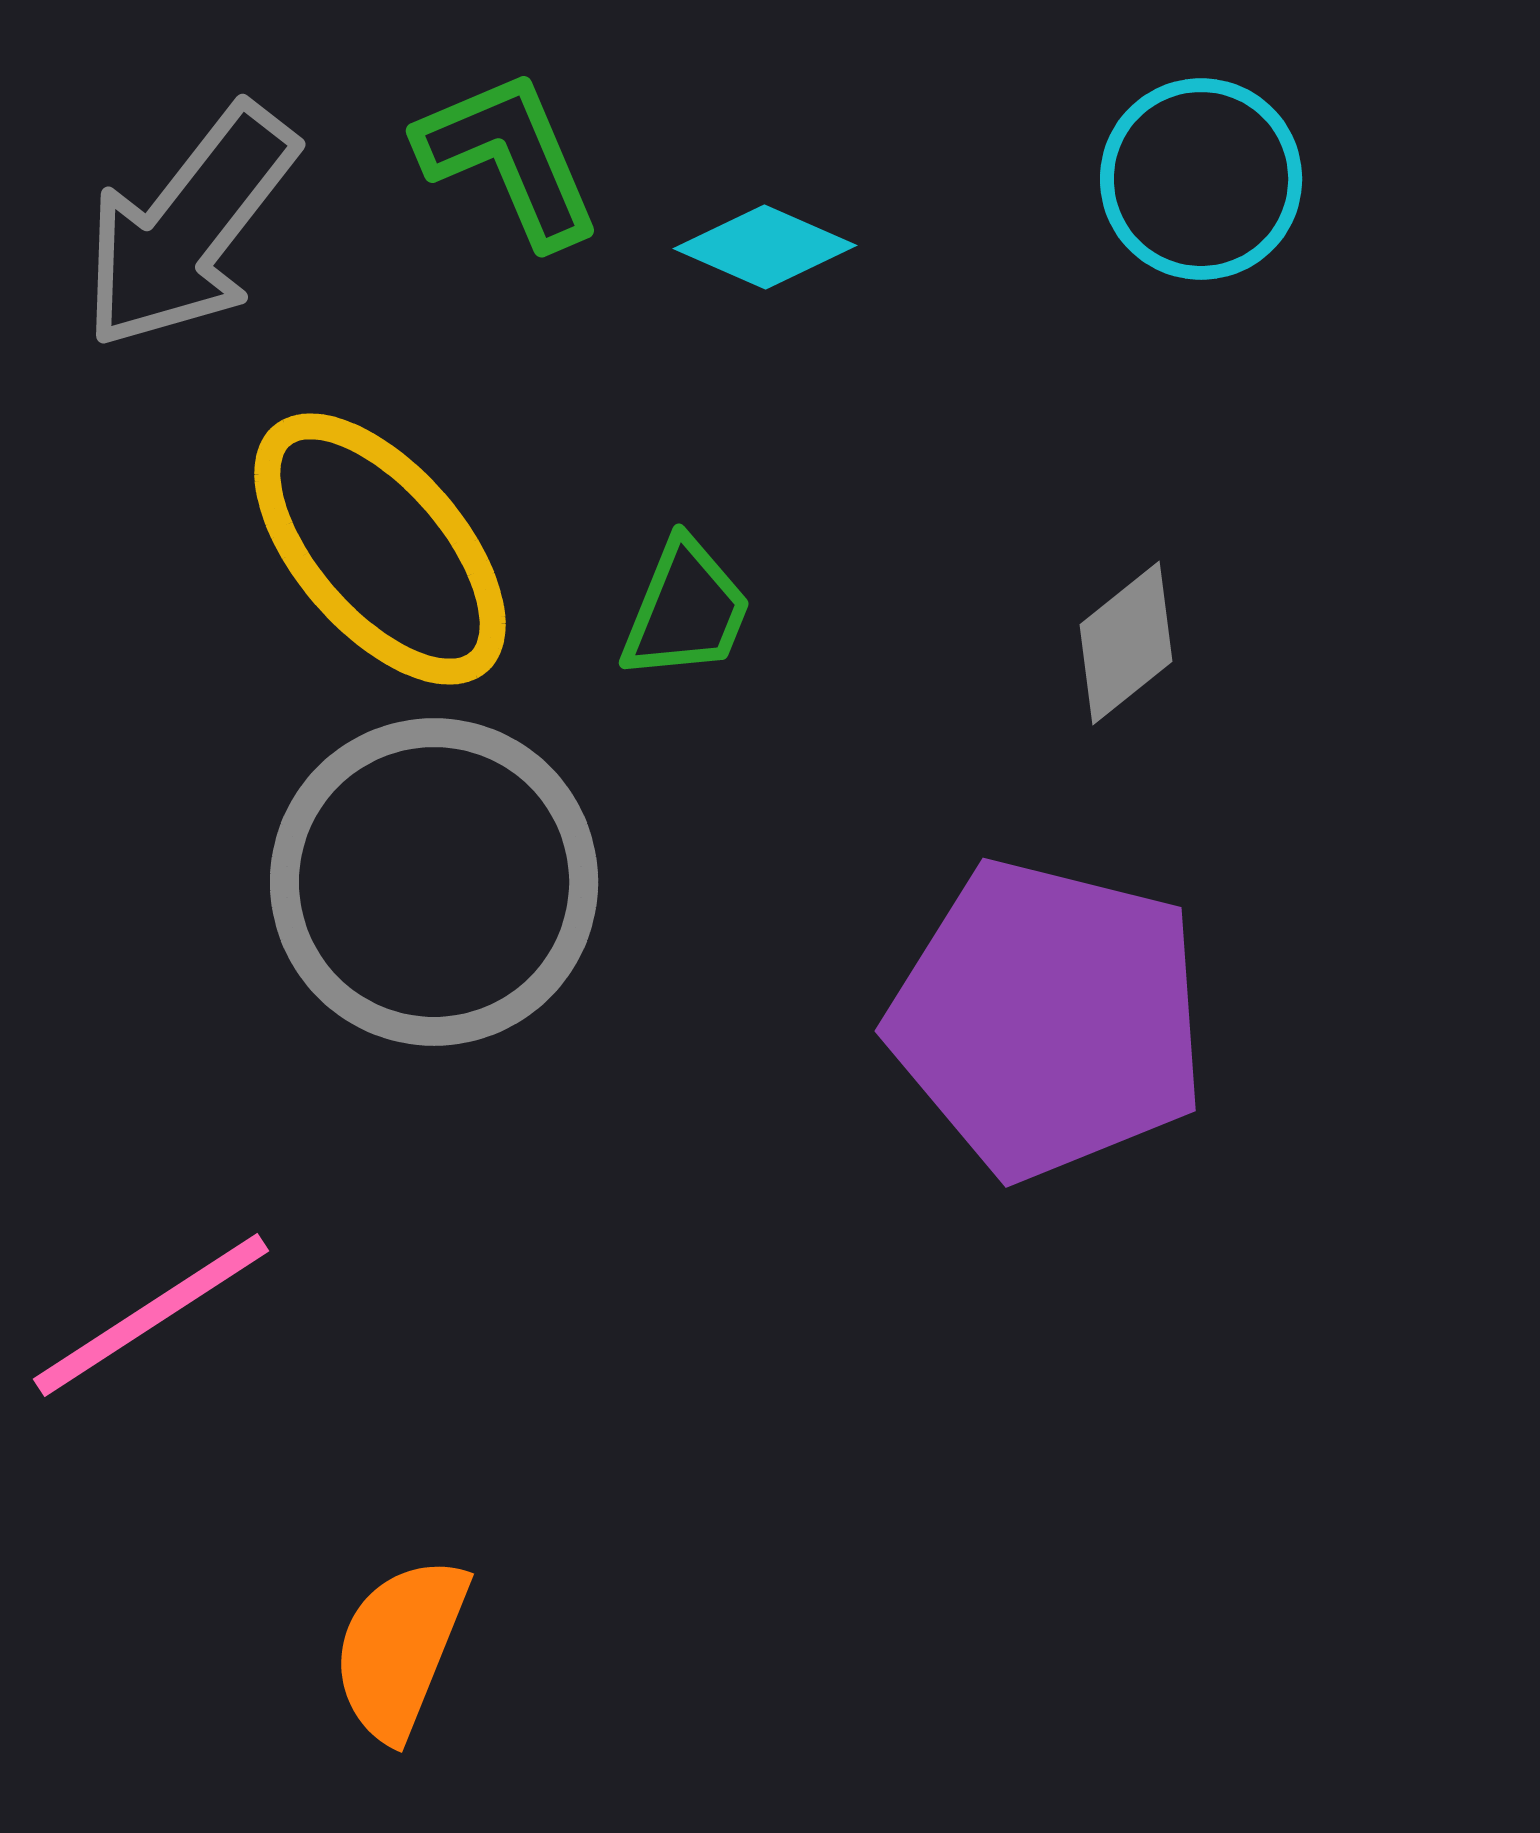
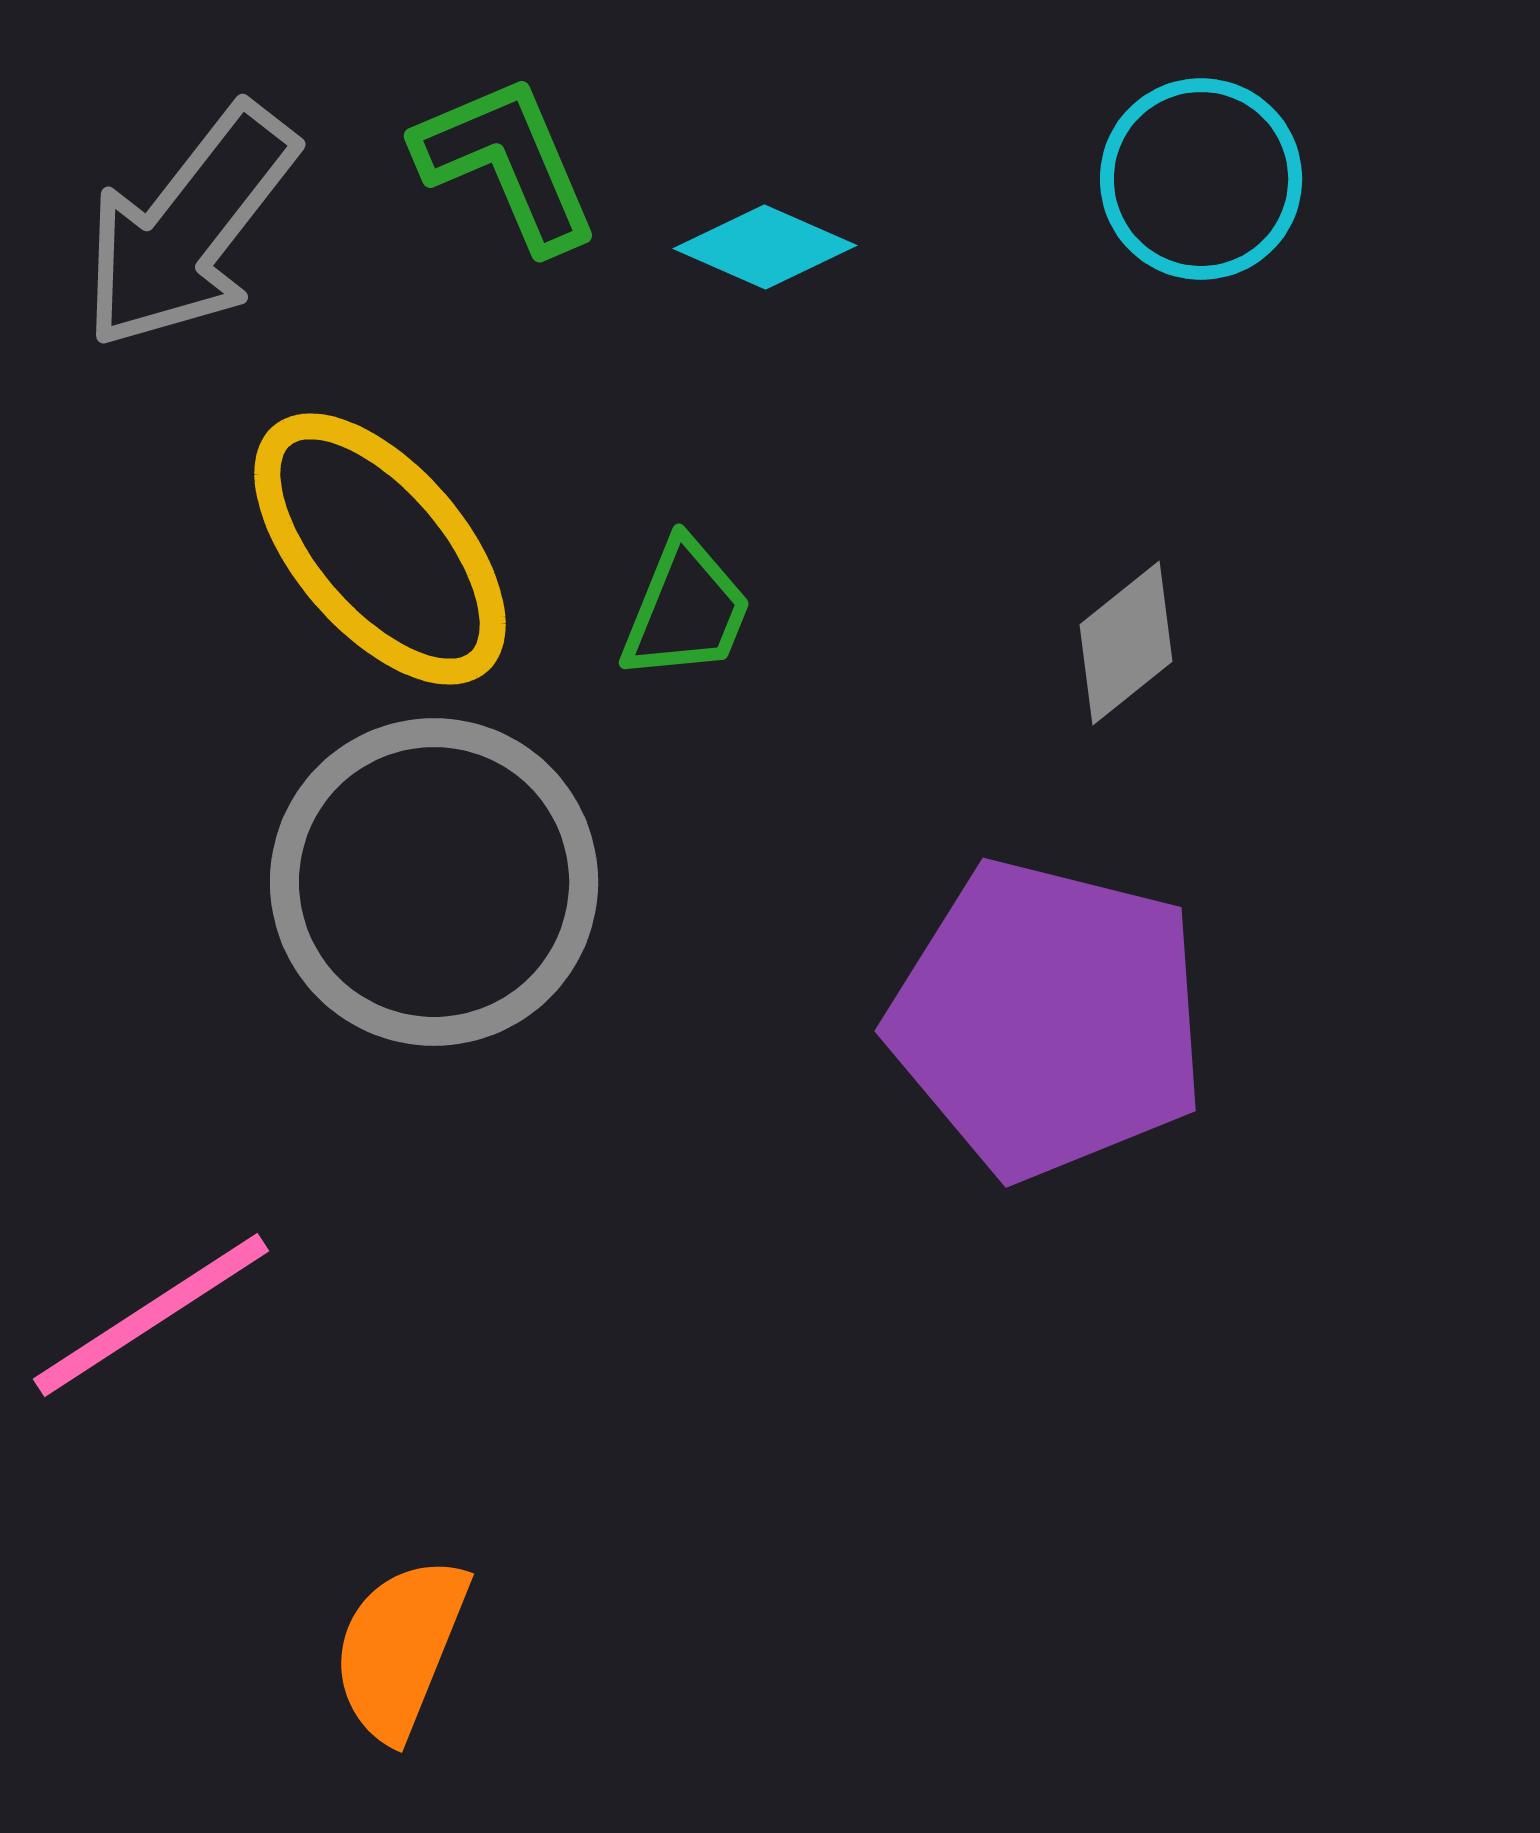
green L-shape: moved 2 px left, 5 px down
